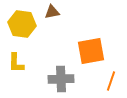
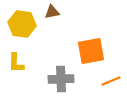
orange line: rotated 48 degrees clockwise
